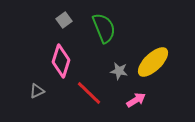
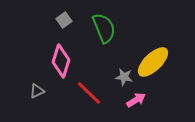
gray star: moved 5 px right, 6 px down
